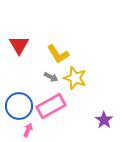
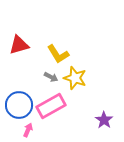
red triangle: rotated 45 degrees clockwise
blue circle: moved 1 px up
